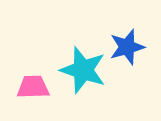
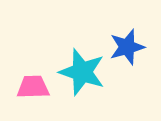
cyan star: moved 1 px left, 2 px down
